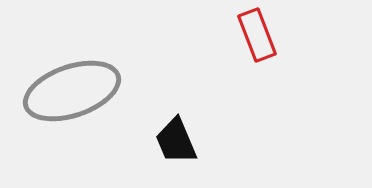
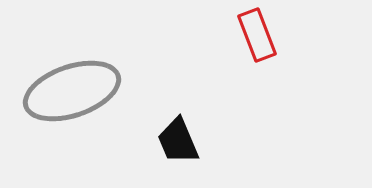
black trapezoid: moved 2 px right
